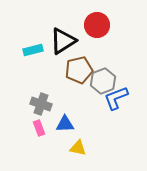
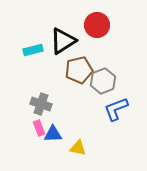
blue L-shape: moved 11 px down
blue triangle: moved 12 px left, 10 px down
